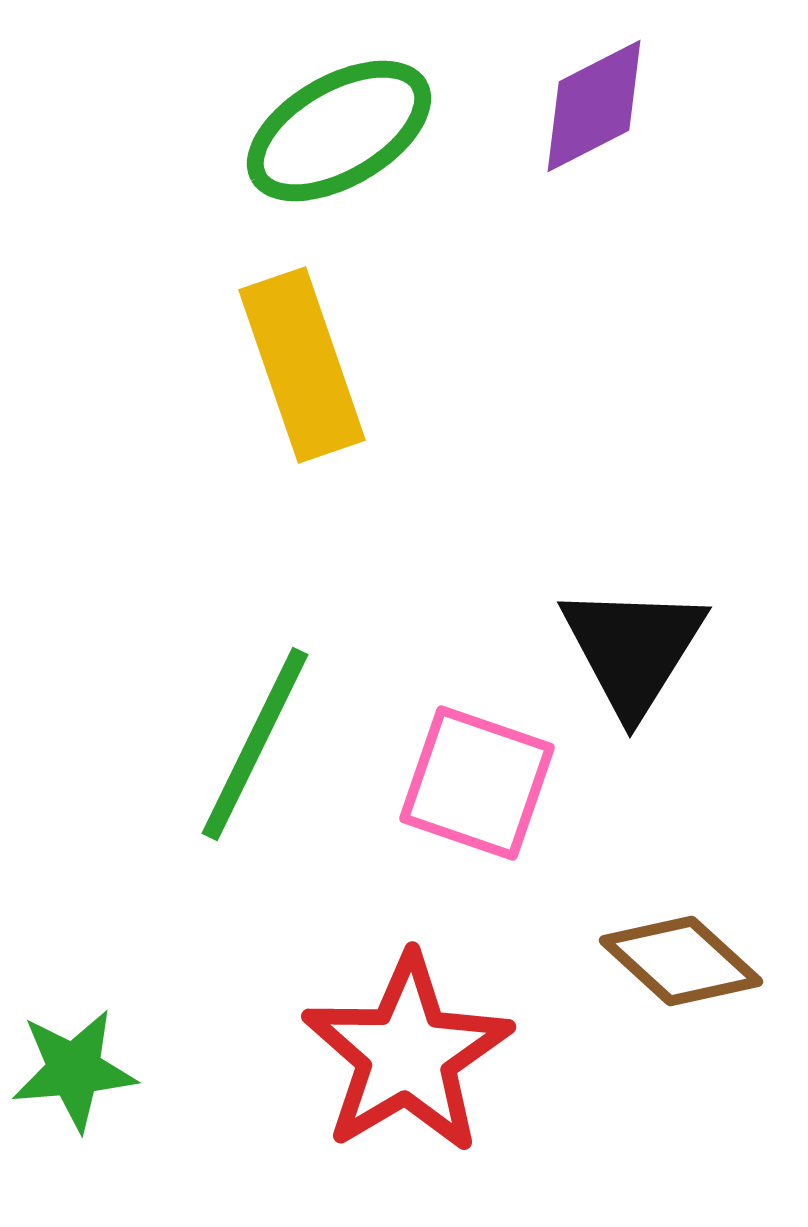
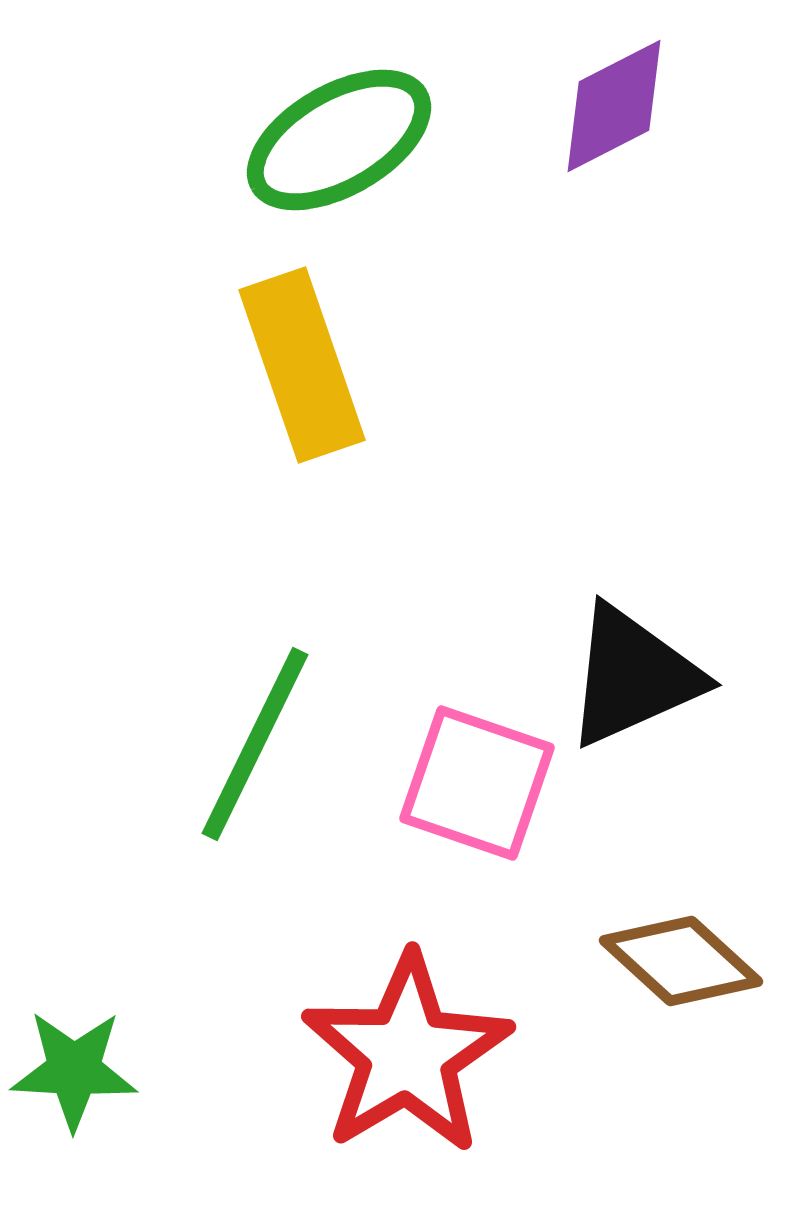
purple diamond: moved 20 px right
green ellipse: moved 9 px down
black triangle: moved 27 px down; rotated 34 degrees clockwise
green star: rotated 8 degrees clockwise
